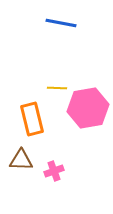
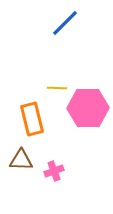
blue line: moved 4 px right; rotated 56 degrees counterclockwise
pink hexagon: rotated 9 degrees clockwise
